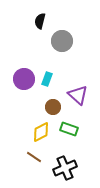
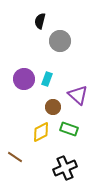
gray circle: moved 2 px left
brown line: moved 19 px left
